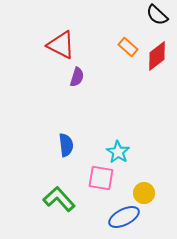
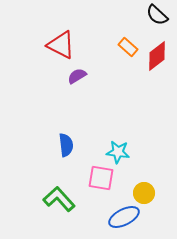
purple semicircle: moved 1 px up; rotated 138 degrees counterclockwise
cyan star: rotated 25 degrees counterclockwise
